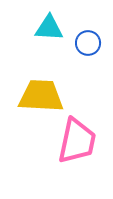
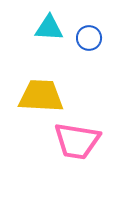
blue circle: moved 1 px right, 5 px up
pink trapezoid: rotated 87 degrees clockwise
